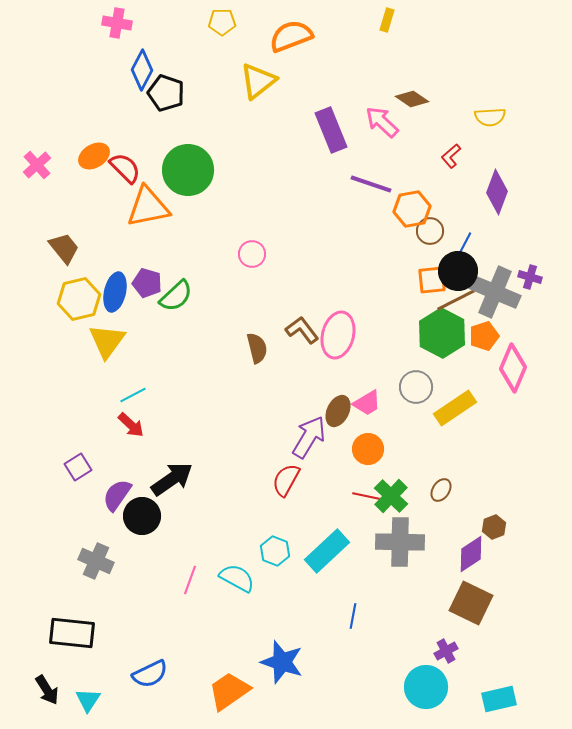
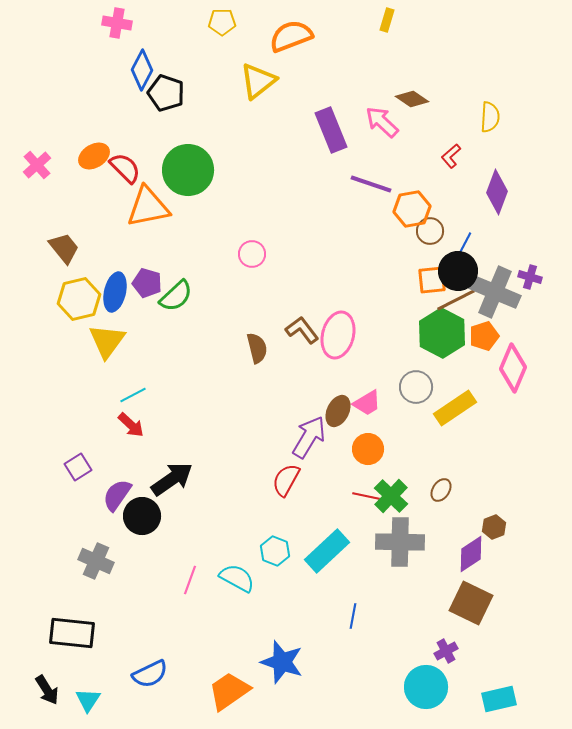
yellow semicircle at (490, 117): rotated 84 degrees counterclockwise
